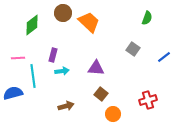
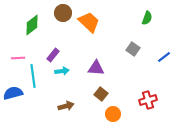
purple rectangle: rotated 24 degrees clockwise
